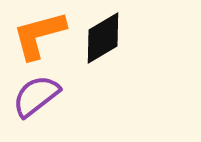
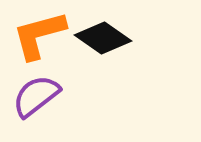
black diamond: rotated 66 degrees clockwise
